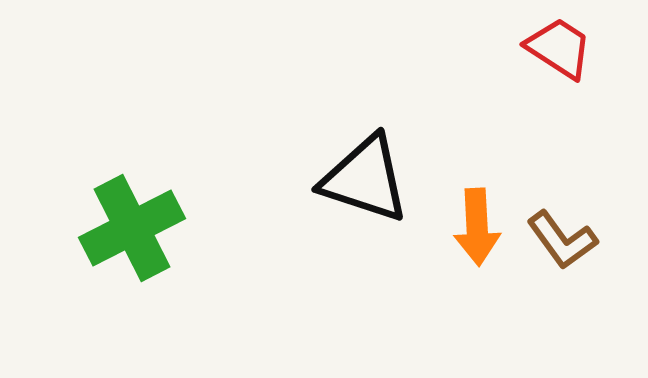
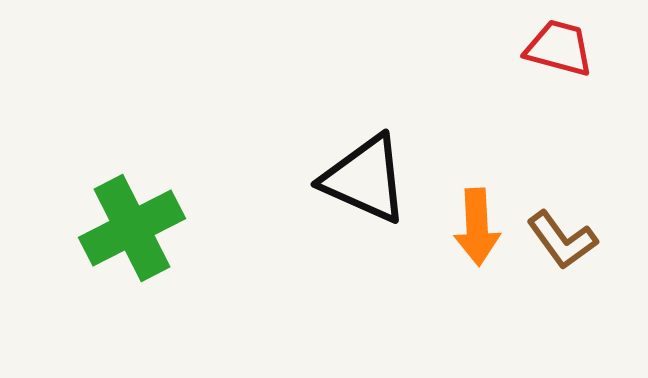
red trapezoid: rotated 18 degrees counterclockwise
black triangle: rotated 6 degrees clockwise
